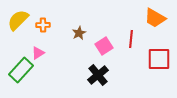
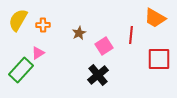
yellow semicircle: rotated 15 degrees counterclockwise
red line: moved 4 px up
